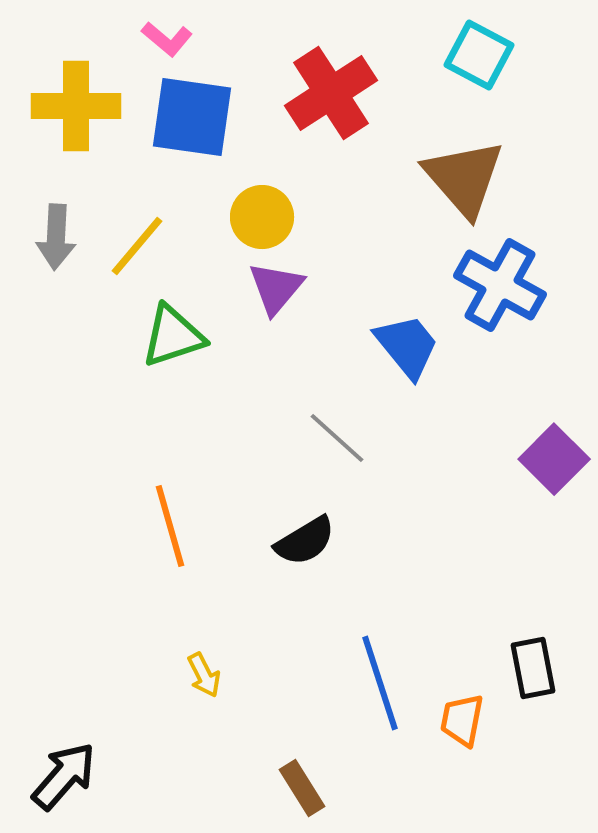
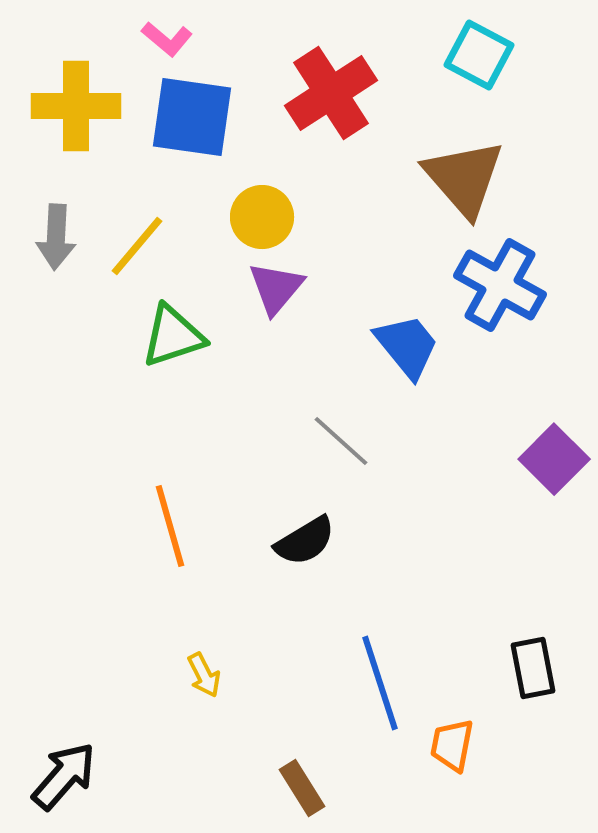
gray line: moved 4 px right, 3 px down
orange trapezoid: moved 10 px left, 25 px down
